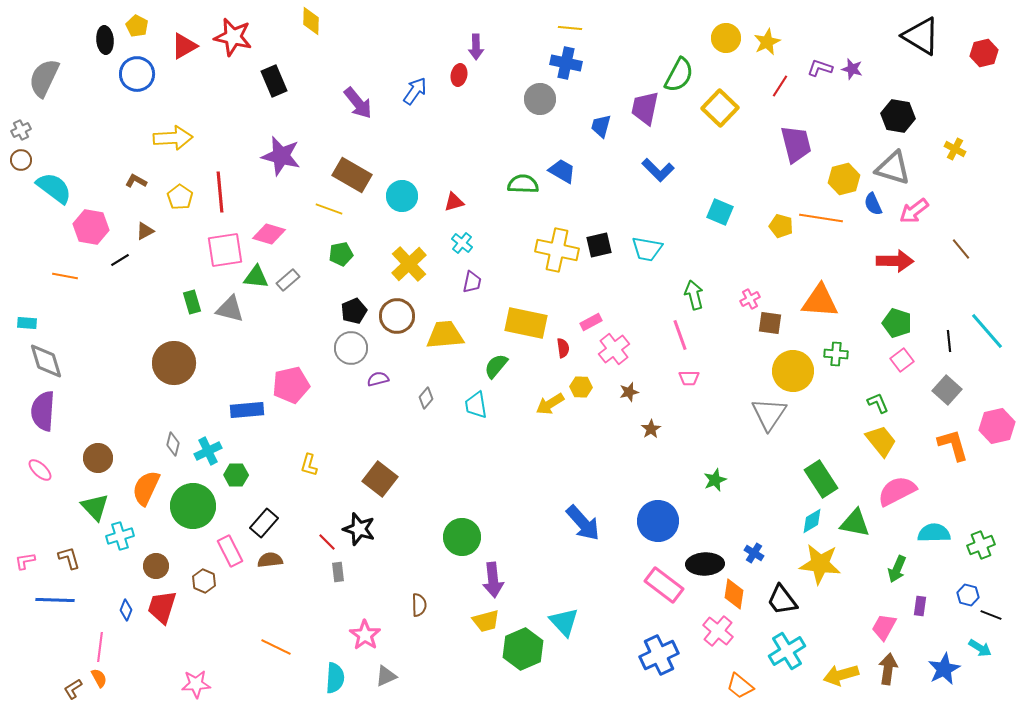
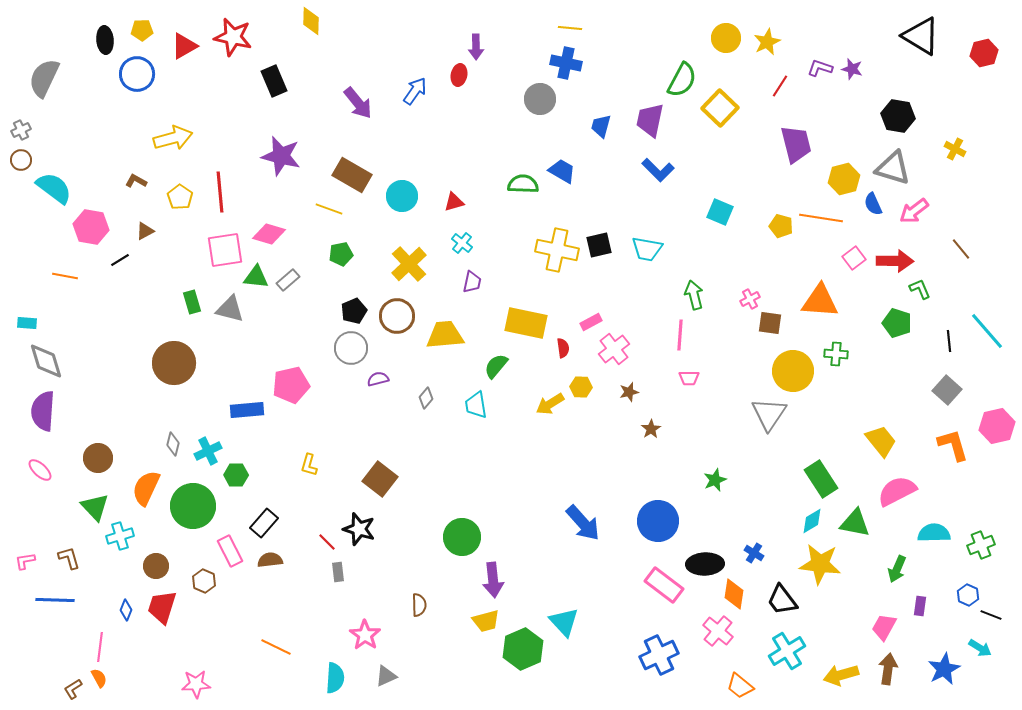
yellow pentagon at (137, 26): moved 5 px right, 4 px down; rotated 30 degrees counterclockwise
green semicircle at (679, 75): moved 3 px right, 5 px down
purple trapezoid at (645, 108): moved 5 px right, 12 px down
yellow arrow at (173, 138): rotated 12 degrees counterclockwise
pink line at (680, 335): rotated 24 degrees clockwise
pink square at (902, 360): moved 48 px left, 102 px up
green L-shape at (878, 403): moved 42 px right, 114 px up
blue hexagon at (968, 595): rotated 10 degrees clockwise
